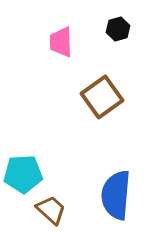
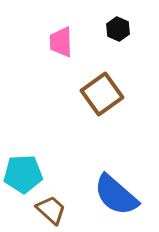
black hexagon: rotated 20 degrees counterclockwise
brown square: moved 3 px up
blue semicircle: rotated 54 degrees counterclockwise
